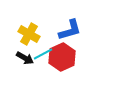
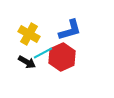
cyan line: moved 1 px up
black arrow: moved 2 px right, 4 px down
